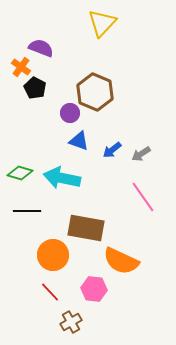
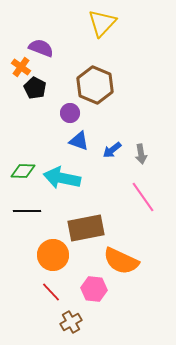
brown hexagon: moved 7 px up
gray arrow: rotated 66 degrees counterclockwise
green diamond: moved 3 px right, 2 px up; rotated 15 degrees counterclockwise
brown rectangle: rotated 21 degrees counterclockwise
red line: moved 1 px right
